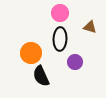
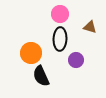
pink circle: moved 1 px down
purple circle: moved 1 px right, 2 px up
